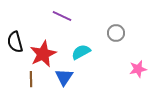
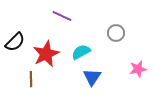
black semicircle: rotated 120 degrees counterclockwise
red star: moved 3 px right
blue triangle: moved 28 px right
